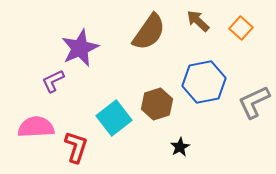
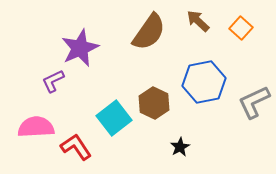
brown hexagon: moved 3 px left, 1 px up; rotated 16 degrees counterclockwise
red L-shape: rotated 52 degrees counterclockwise
